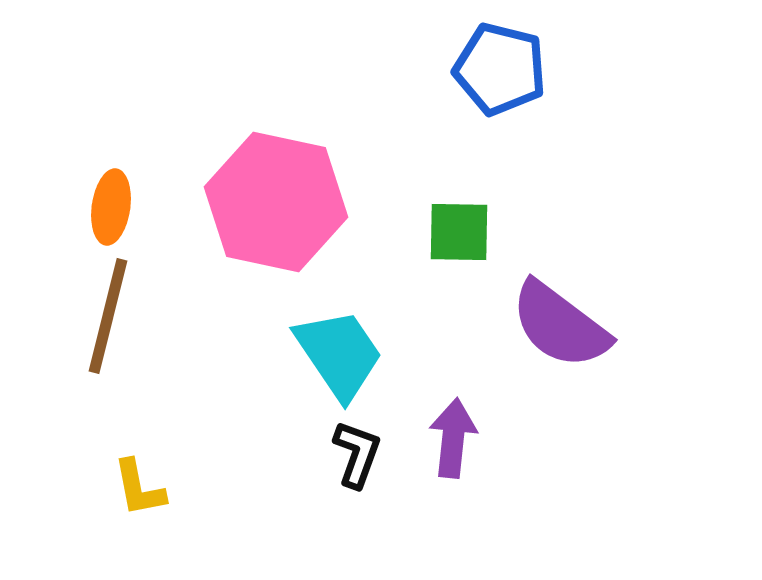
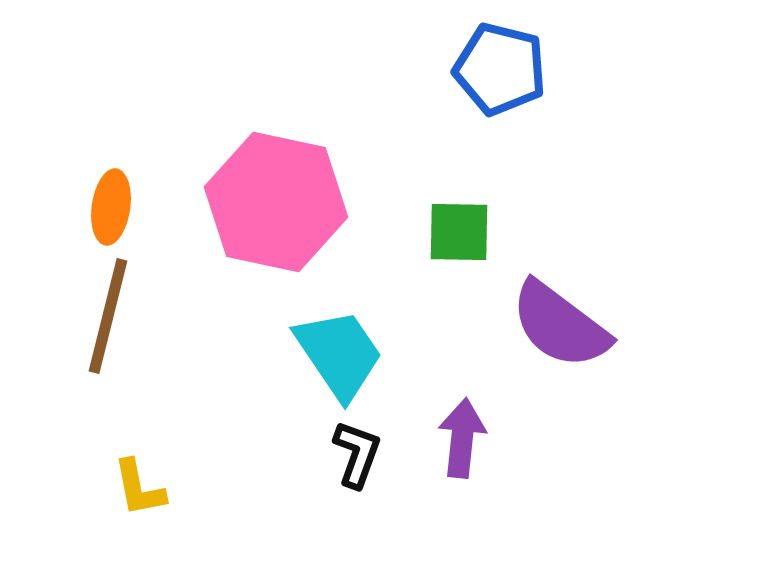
purple arrow: moved 9 px right
